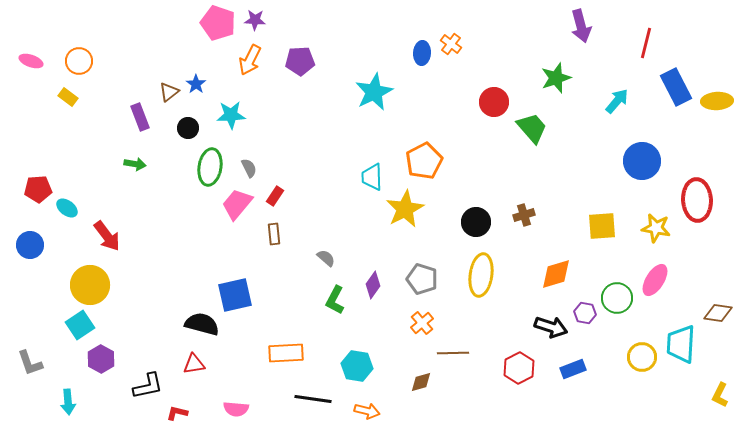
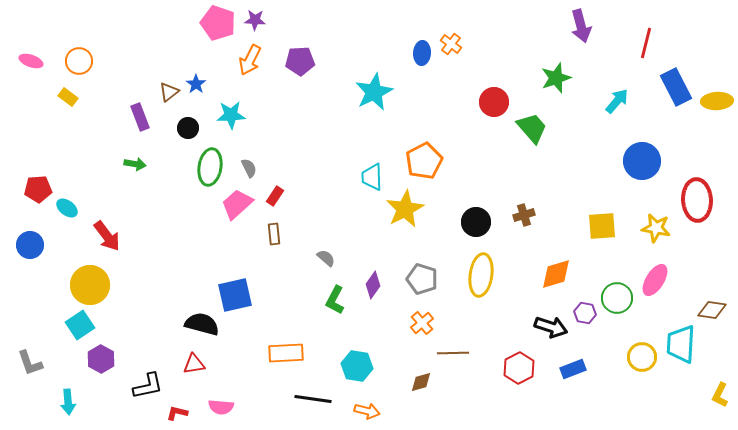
pink trapezoid at (237, 204): rotated 8 degrees clockwise
brown diamond at (718, 313): moved 6 px left, 3 px up
pink semicircle at (236, 409): moved 15 px left, 2 px up
